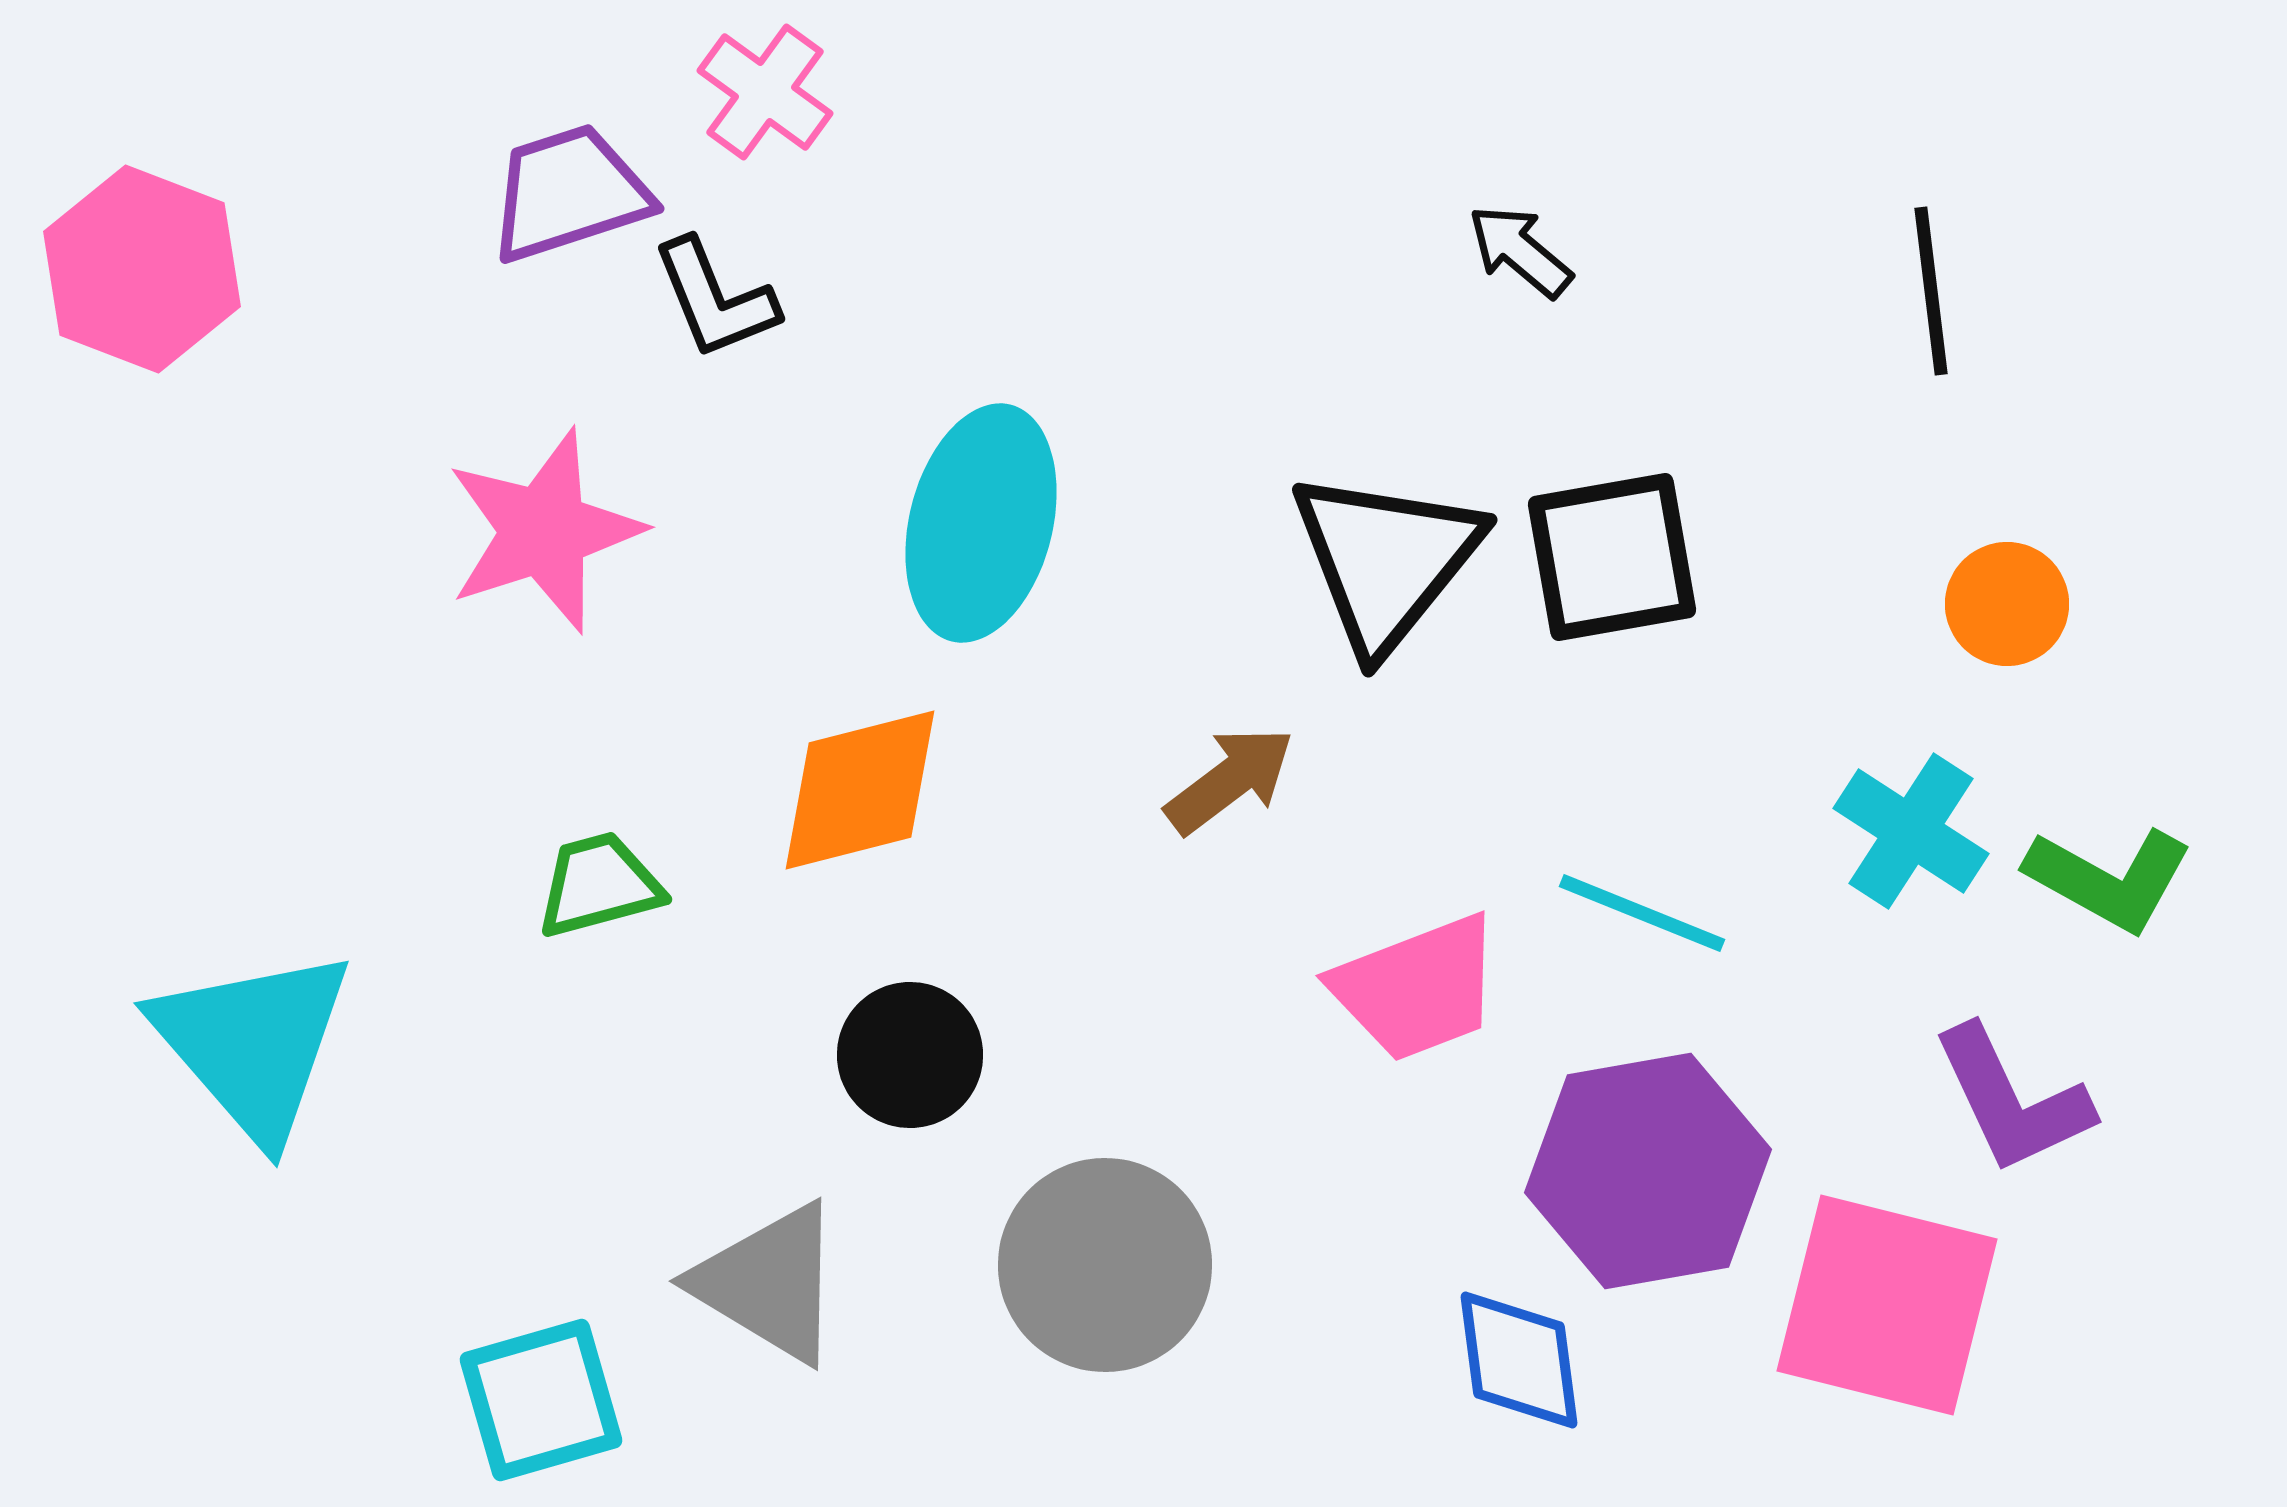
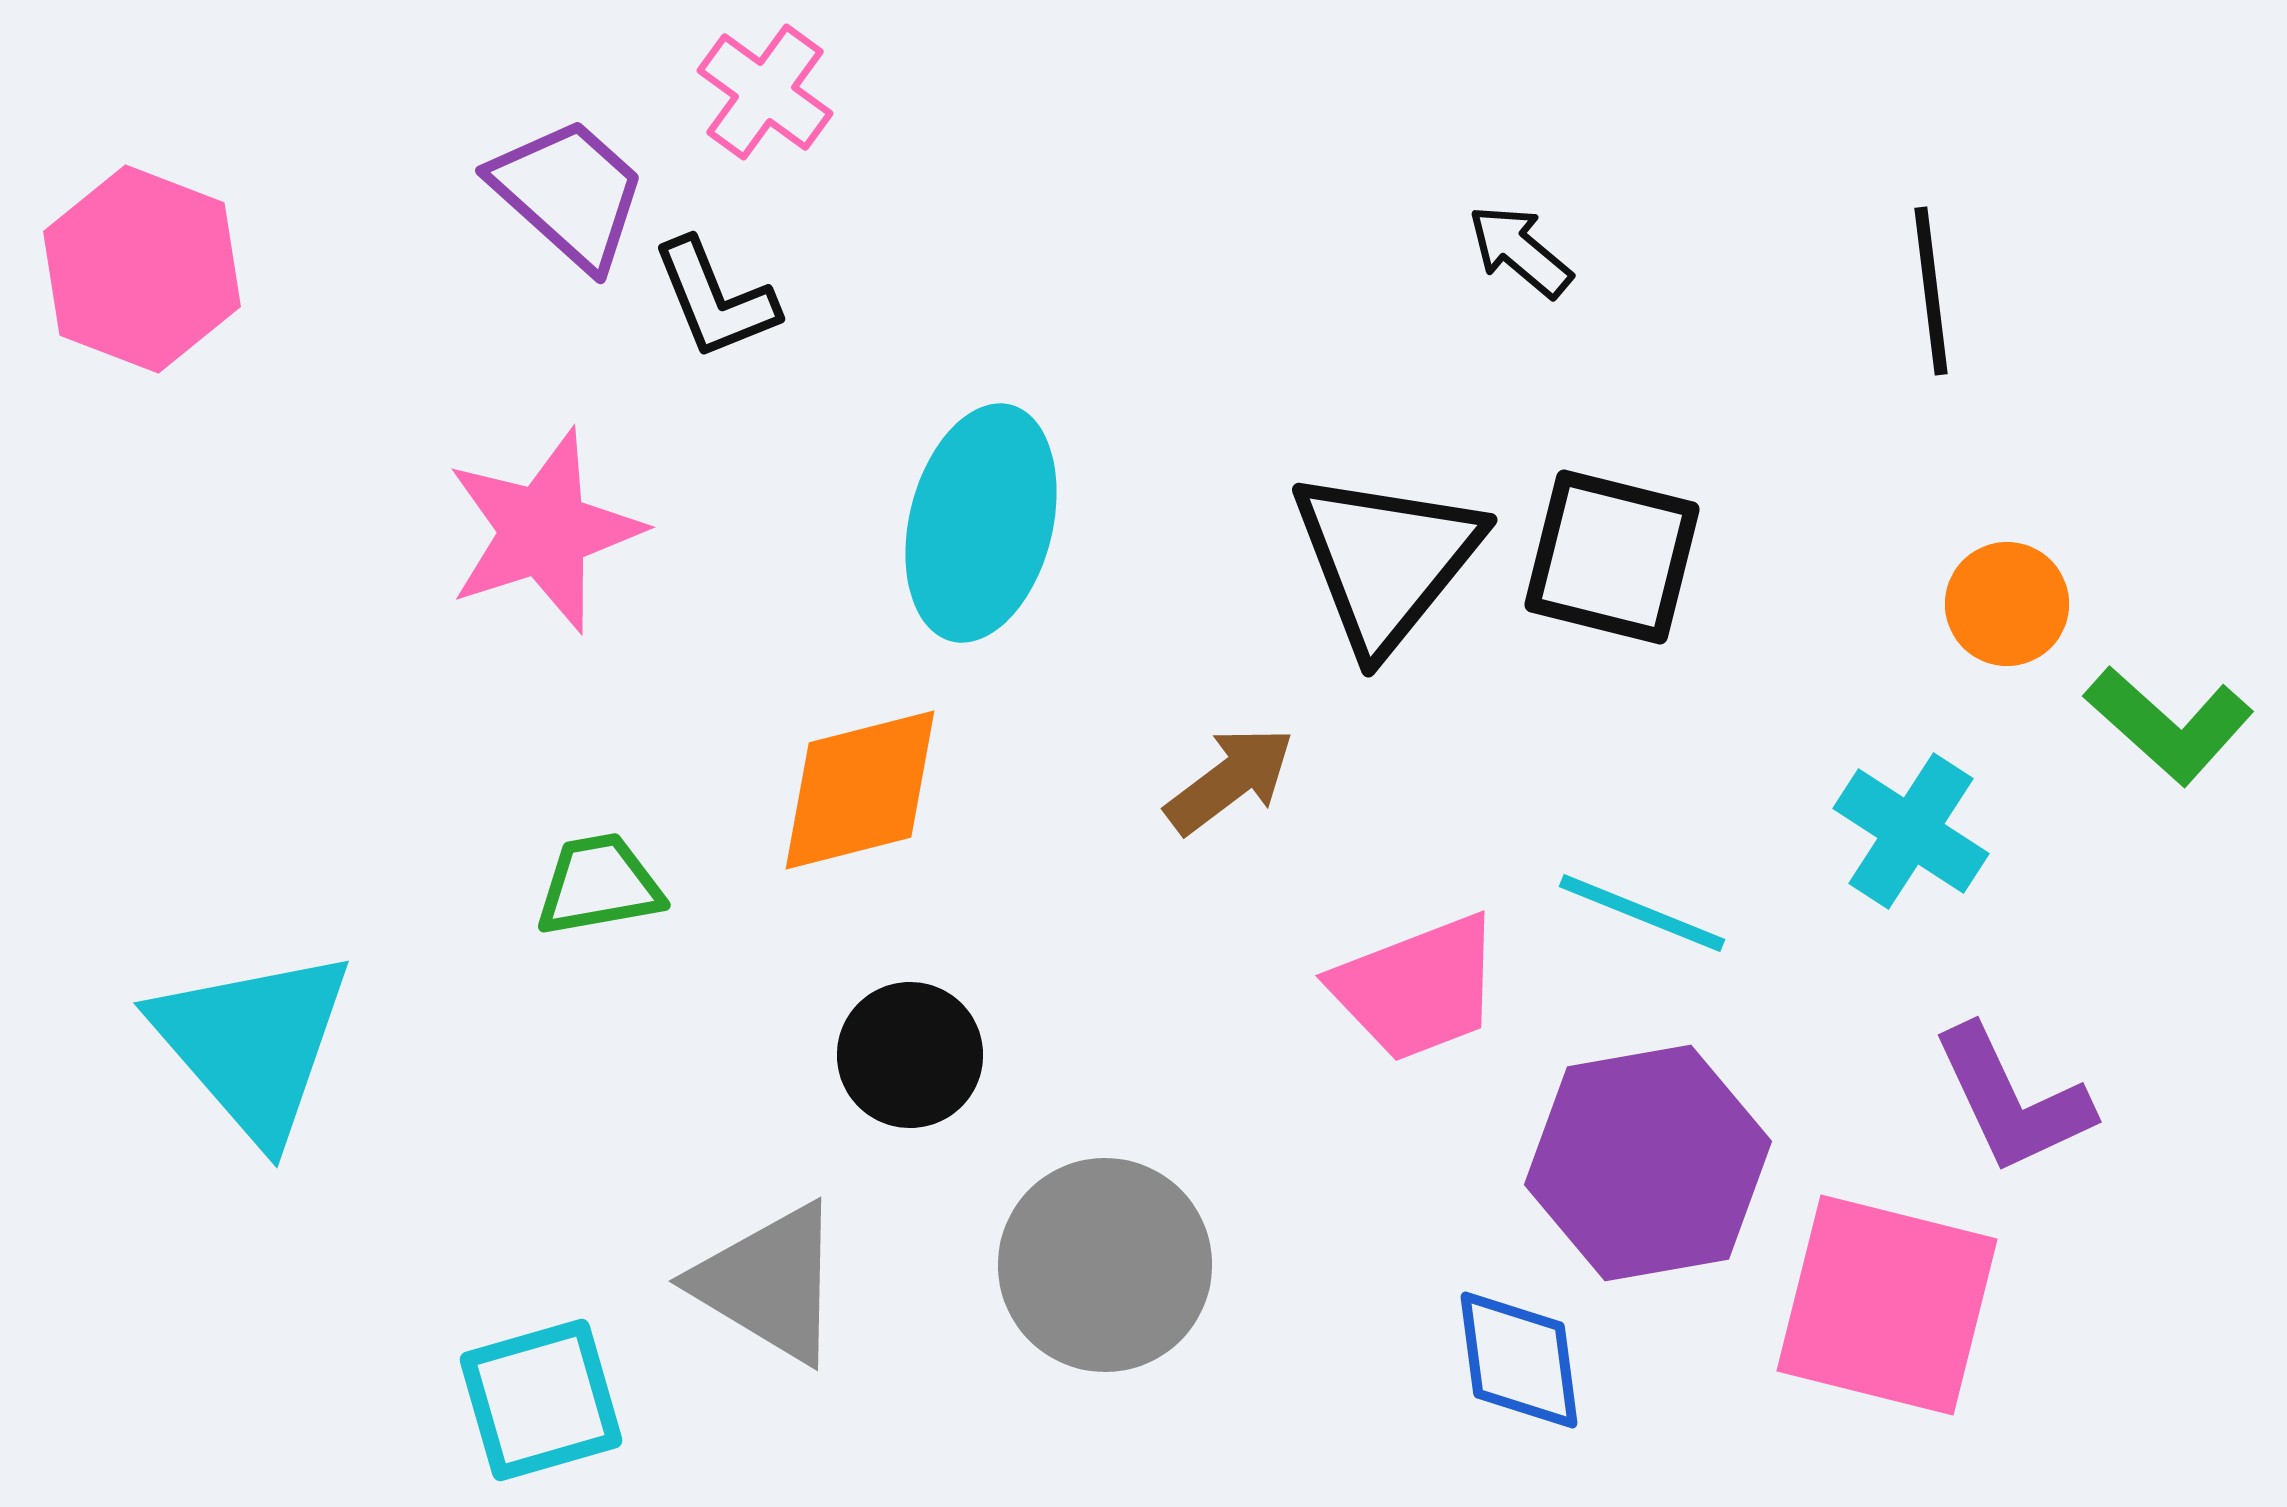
purple trapezoid: rotated 60 degrees clockwise
black square: rotated 24 degrees clockwise
green L-shape: moved 60 px right, 154 px up; rotated 13 degrees clockwise
green trapezoid: rotated 5 degrees clockwise
purple hexagon: moved 8 px up
